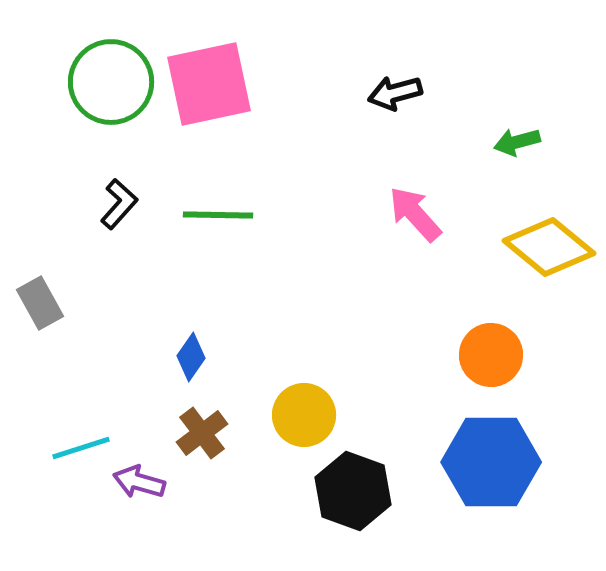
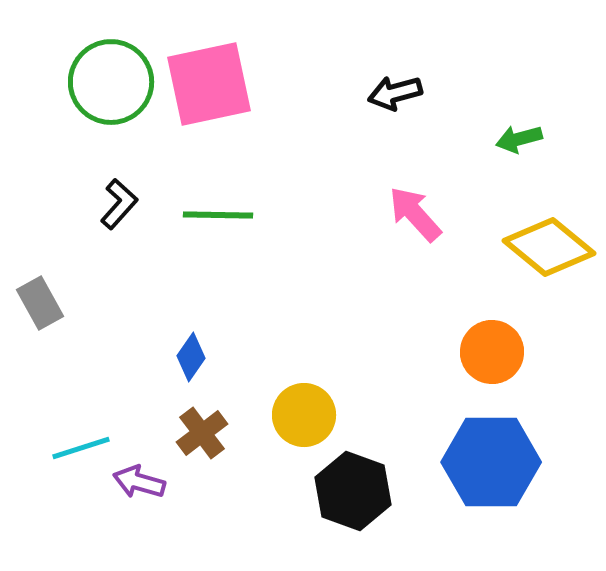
green arrow: moved 2 px right, 3 px up
orange circle: moved 1 px right, 3 px up
